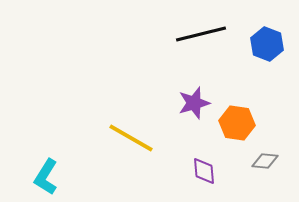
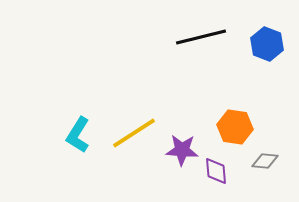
black line: moved 3 px down
purple star: moved 12 px left, 47 px down; rotated 20 degrees clockwise
orange hexagon: moved 2 px left, 4 px down
yellow line: moved 3 px right, 5 px up; rotated 63 degrees counterclockwise
purple diamond: moved 12 px right
cyan L-shape: moved 32 px right, 42 px up
